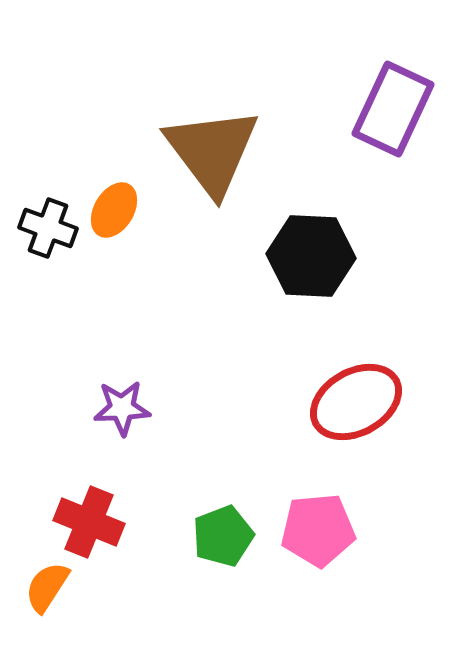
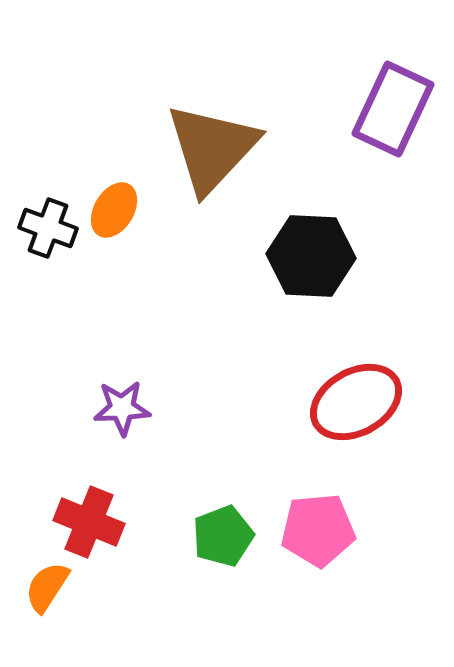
brown triangle: moved 3 px up; rotated 20 degrees clockwise
